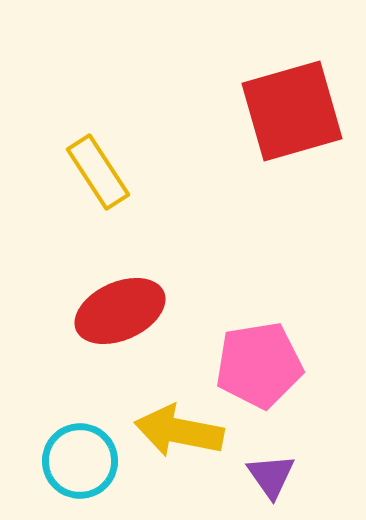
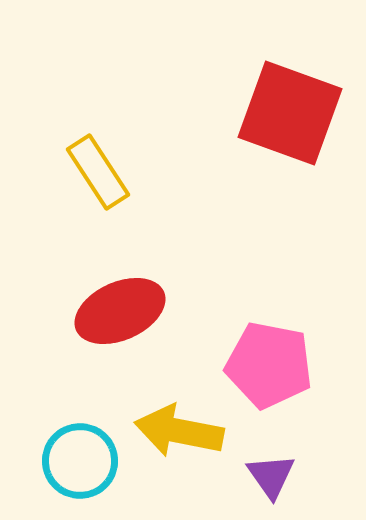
red square: moved 2 px left, 2 px down; rotated 36 degrees clockwise
pink pentagon: moved 10 px right; rotated 20 degrees clockwise
